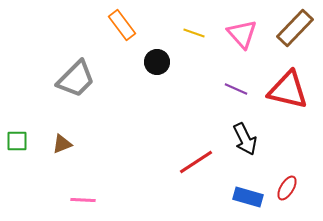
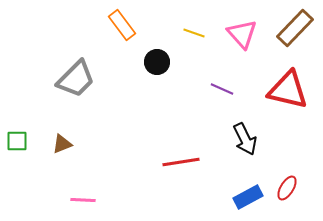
purple line: moved 14 px left
red line: moved 15 px left; rotated 24 degrees clockwise
blue rectangle: rotated 44 degrees counterclockwise
